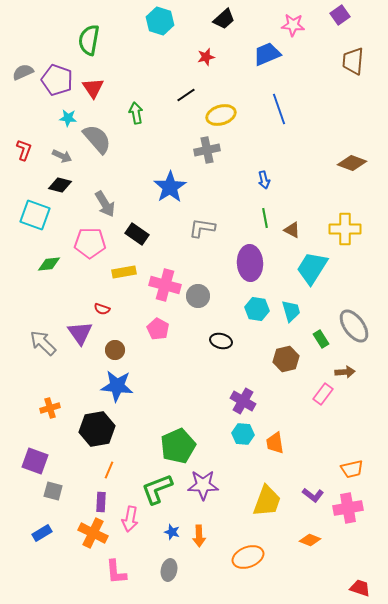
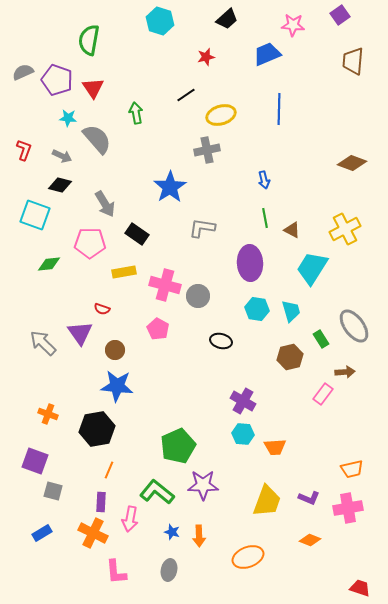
black trapezoid at (224, 19): moved 3 px right
blue line at (279, 109): rotated 20 degrees clockwise
yellow cross at (345, 229): rotated 28 degrees counterclockwise
brown hexagon at (286, 359): moved 4 px right, 2 px up
orange cross at (50, 408): moved 2 px left, 6 px down; rotated 36 degrees clockwise
orange trapezoid at (275, 443): moved 4 px down; rotated 85 degrees counterclockwise
green L-shape at (157, 489): moved 3 px down; rotated 60 degrees clockwise
purple L-shape at (313, 495): moved 4 px left, 3 px down; rotated 15 degrees counterclockwise
